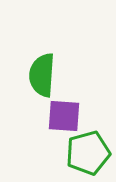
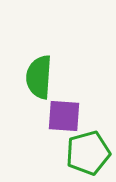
green semicircle: moved 3 px left, 2 px down
